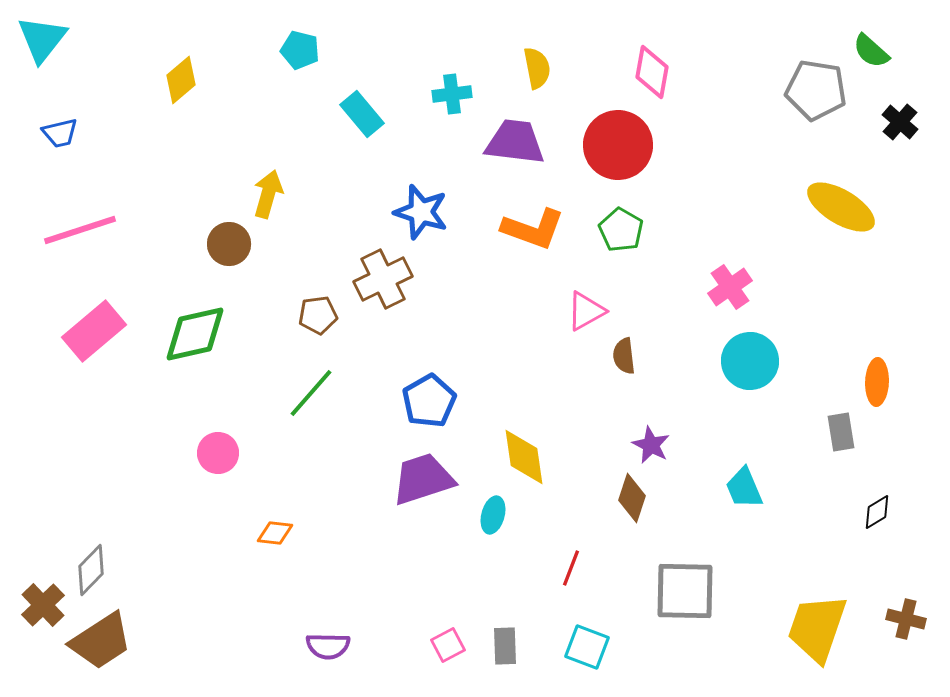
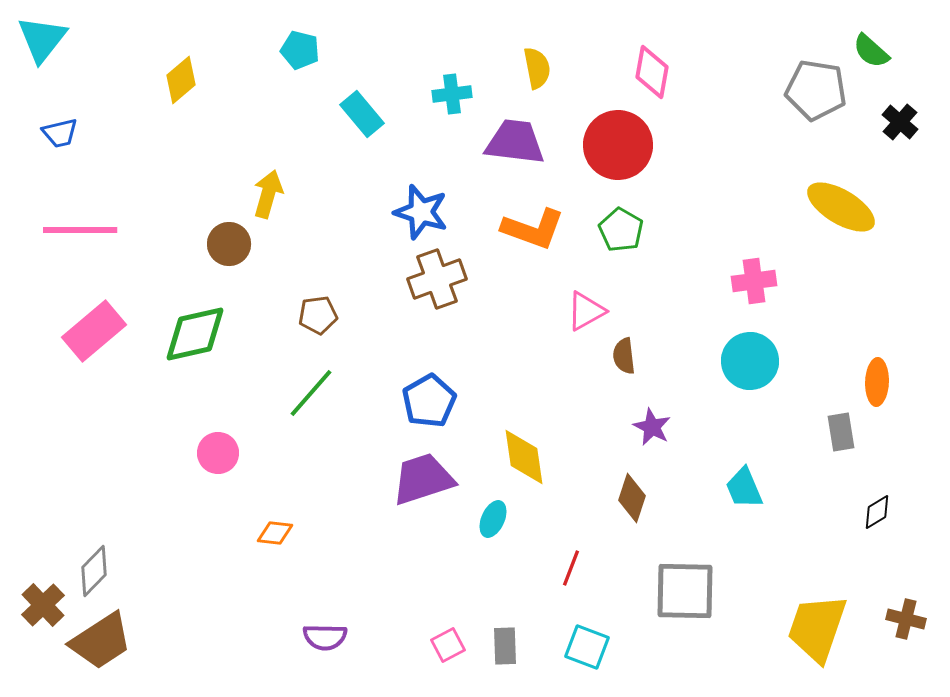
pink line at (80, 230): rotated 18 degrees clockwise
brown cross at (383, 279): moved 54 px right; rotated 6 degrees clockwise
pink cross at (730, 287): moved 24 px right, 6 px up; rotated 27 degrees clockwise
purple star at (651, 445): moved 1 px right, 18 px up
cyan ellipse at (493, 515): moved 4 px down; rotated 9 degrees clockwise
gray diamond at (91, 570): moved 3 px right, 1 px down
purple semicircle at (328, 646): moved 3 px left, 9 px up
